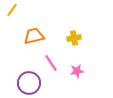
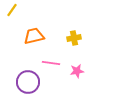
pink line: rotated 48 degrees counterclockwise
purple circle: moved 1 px left, 1 px up
